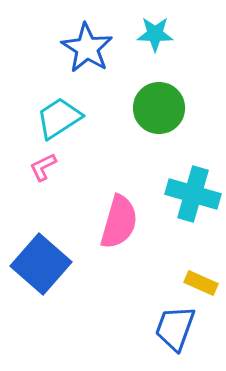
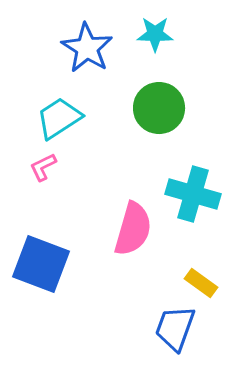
pink semicircle: moved 14 px right, 7 px down
blue square: rotated 20 degrees counterclockwise
yellow rectangle: rotated 12 degrees clockwise
